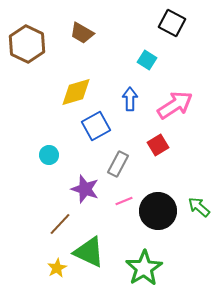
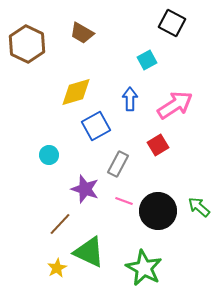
cyan square: rotated 30 degrees clockwise
pink line: rotated 42 degrees clockwise
green star: rotated 12 degrees counterclockwise
